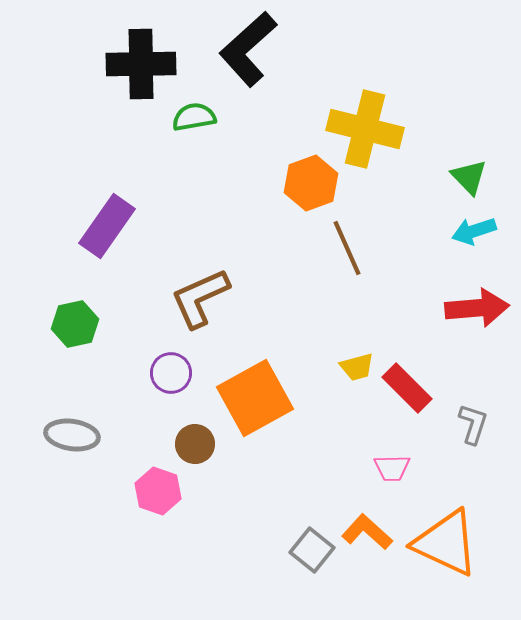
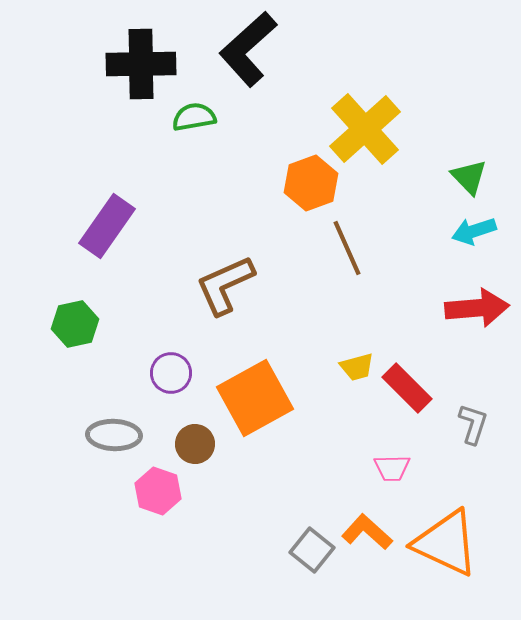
yellow cross: rotated 34 degrees clockwise
brown L-shape: moved 25 px right, 13 px up
gray ellipse: moved 42 px right; rotated 6 degrees counterclockwise
